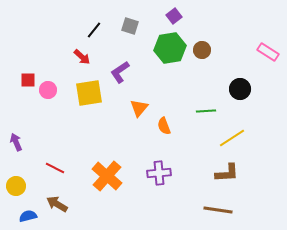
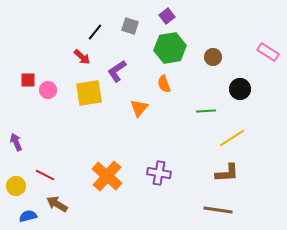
purple square: moved 7 px left
black line: moved 1 px right, 2 px down
brown circle: moved 11 px right, 7 px down
purple L-shape: moved 3 px left, 1 px up
orange semicircle: moved 42 px up
red line: moved 10 px left, 7 px down
purple cross: rotated 15 degrees clockwise
